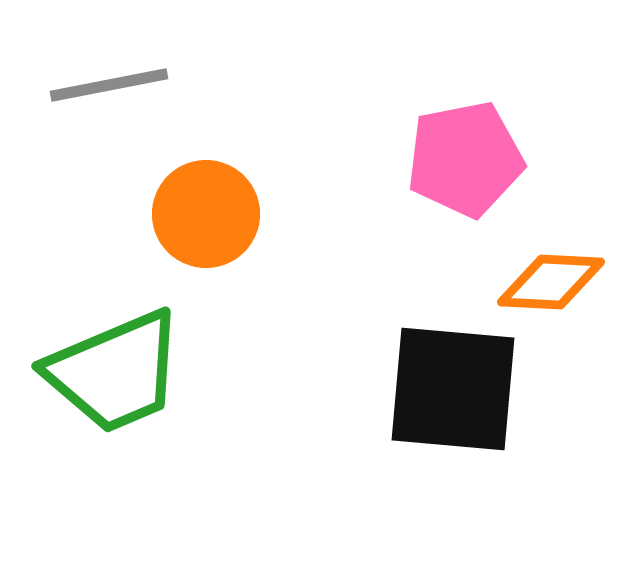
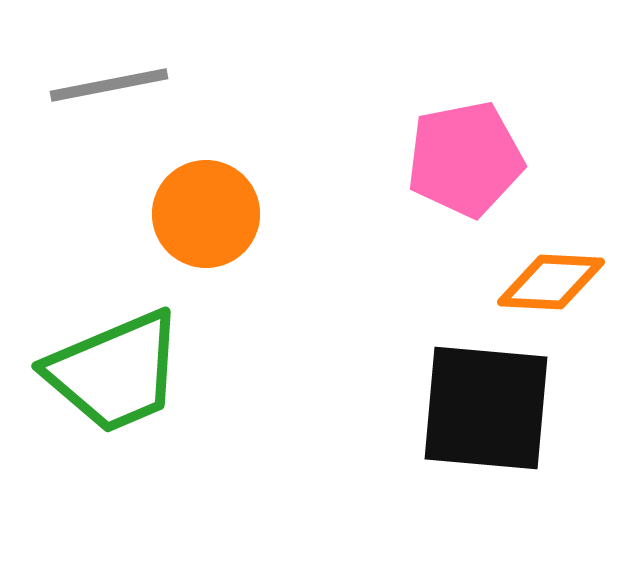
black square: moved 33 px right, 19 px down
